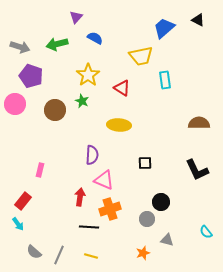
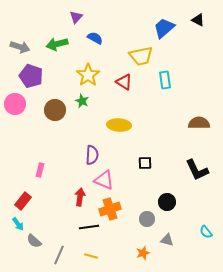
red triangle: moved 2 px right, 6 px up
black circle: moved 6 px right
black line: rotated 12 degrees counterclockwise
gray semicircle: moved 11 px up
